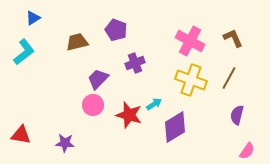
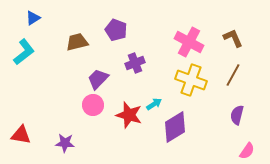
pink cross: moved 1 px left, 1 px down
brown line: moved 4 px right, 3 px up
